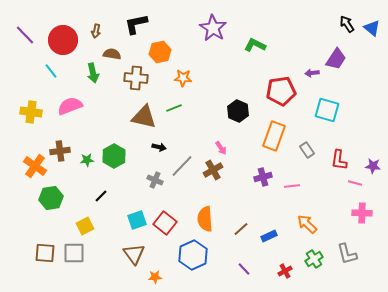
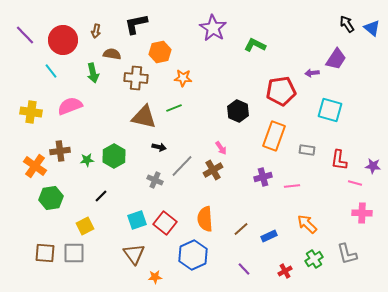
cyan square at (327, 110): moved 3 px right
gray rectangle at (307, 150): rotated 49 degrees counterclockwise
